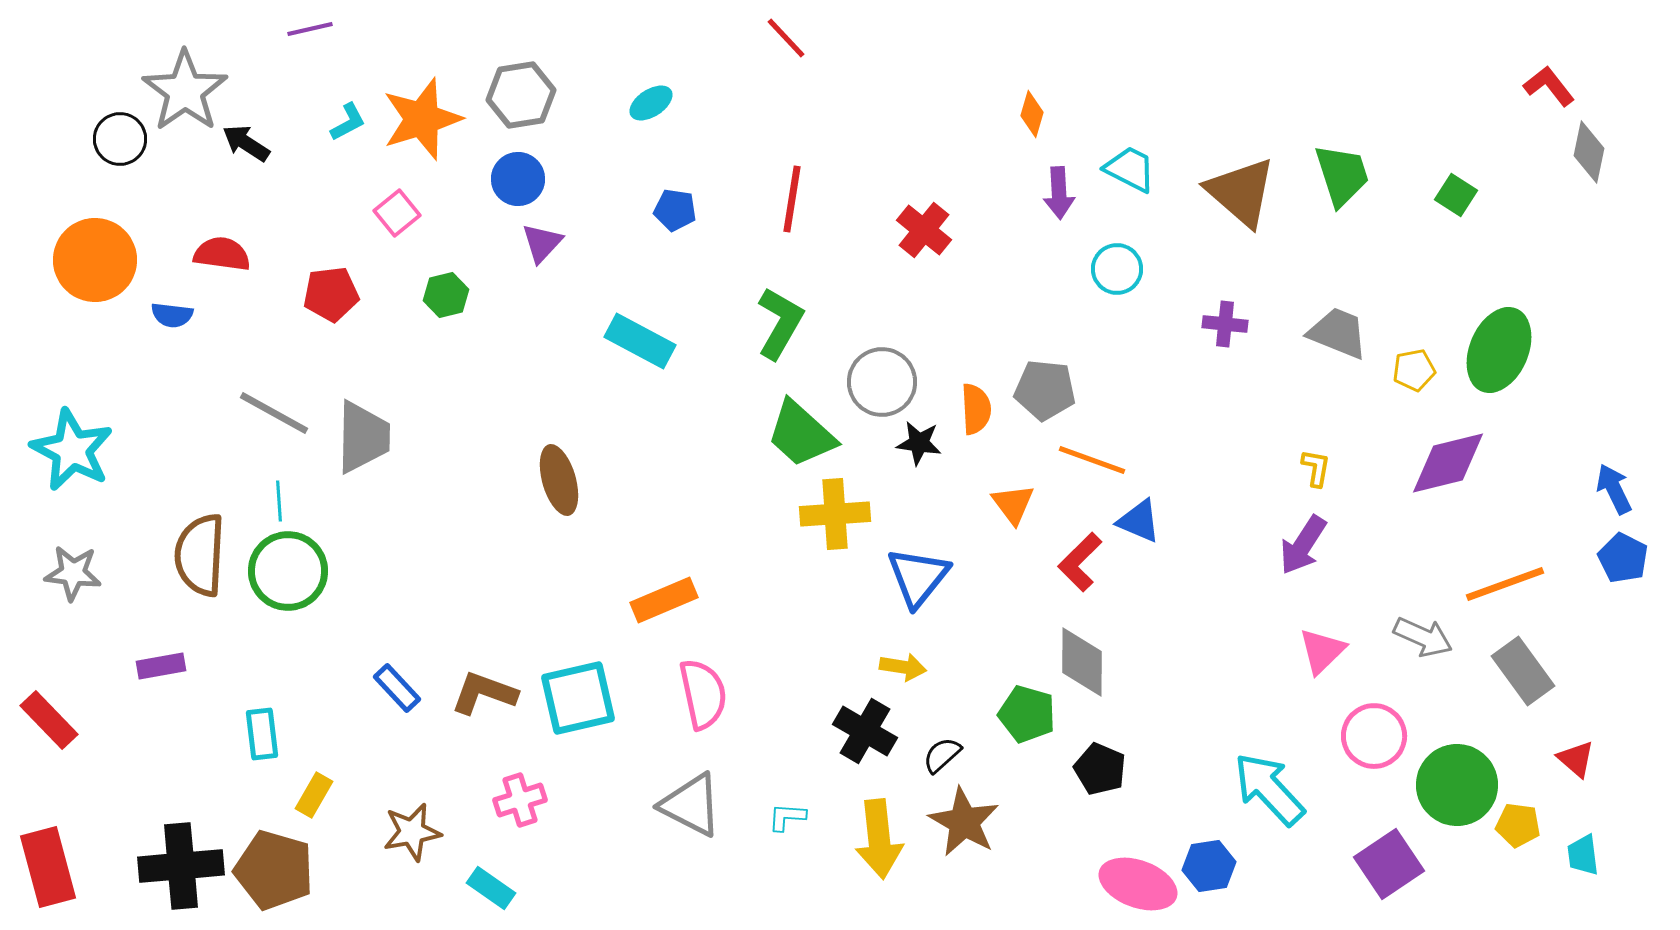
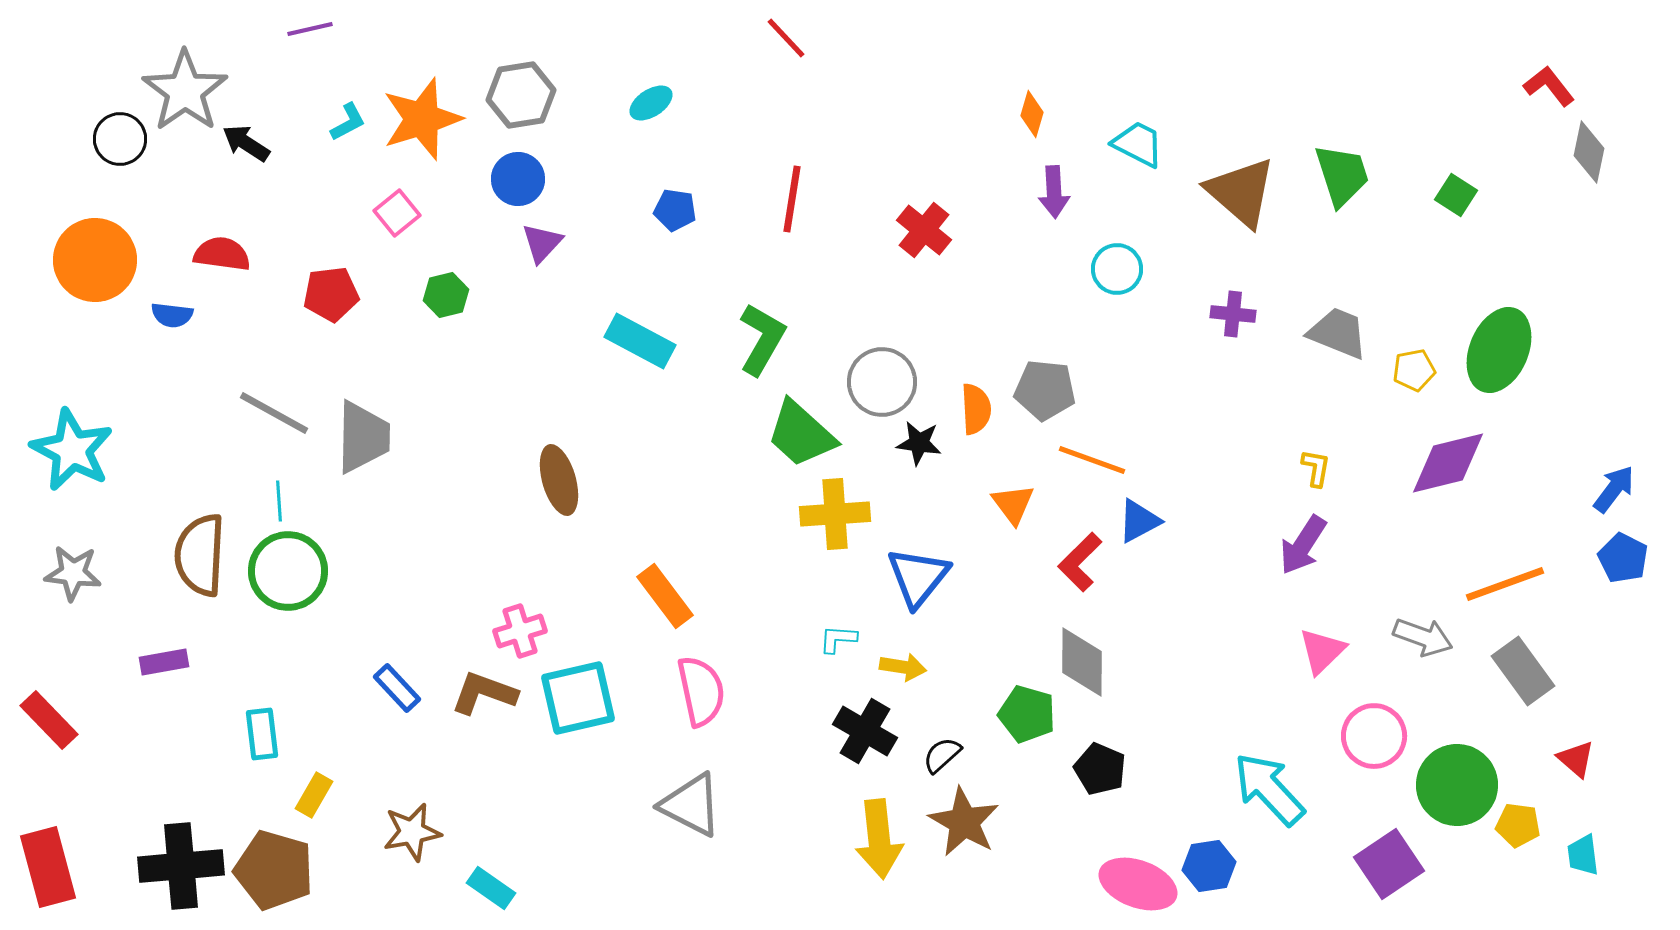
cyan trapezoid at (1130, 169): moved 8 px right, 25 px up
purple arrow at (1059, 193): moved 5 px left, 1 px up
green L-shape at (780, 323): moved 18 px left, 16 px down
purple cross at (1225, 324): moved 8 px right, 10 px up
blue arrow at (1614, 489): rotated 63 degrees clockwise
blue triangle at (1139, 521): rotated 51 degrees counterclockwise
orange rectangle at (664, 600): moved 1 px right, 4 px up; rotated 76 degrees clockwise
gray arrow at (1423, 637): rotated 4 degrees counterclockwise
purple rectangle at (161, 666): moved 3 px right, 4 px up
pink semicircle at (703, 694): moved 2 px left, 3 px up
pink cross at (520, 800): moved 169 px up
cyan L-shape at (787, 817): moved 51 px right, 178 px up
